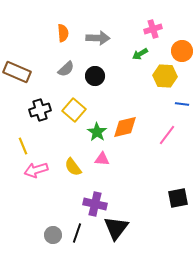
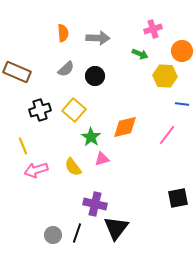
green arrow: rotated 126 degrees counterclockwise
green star: moved 6 px left, 5 px down
pink triangle: rotated 21 degrees counterclockwise
